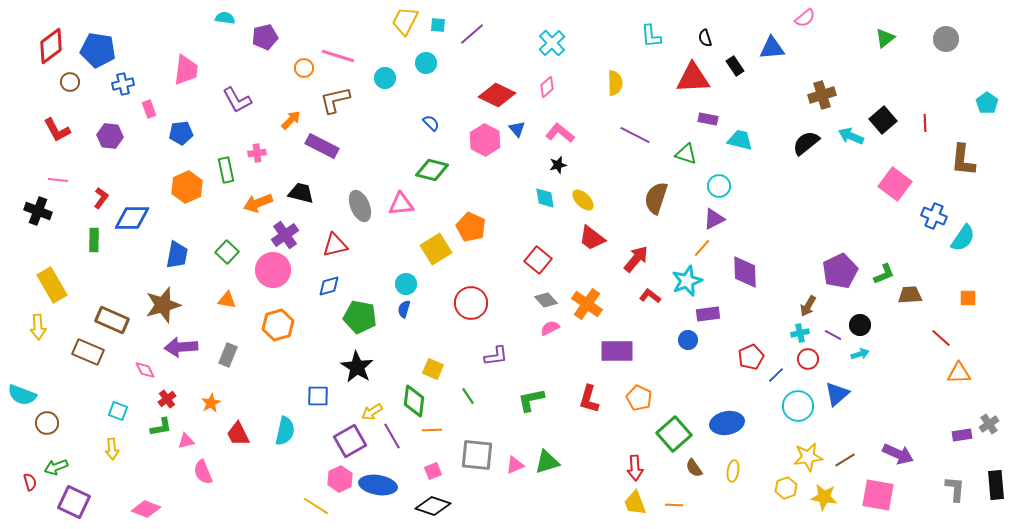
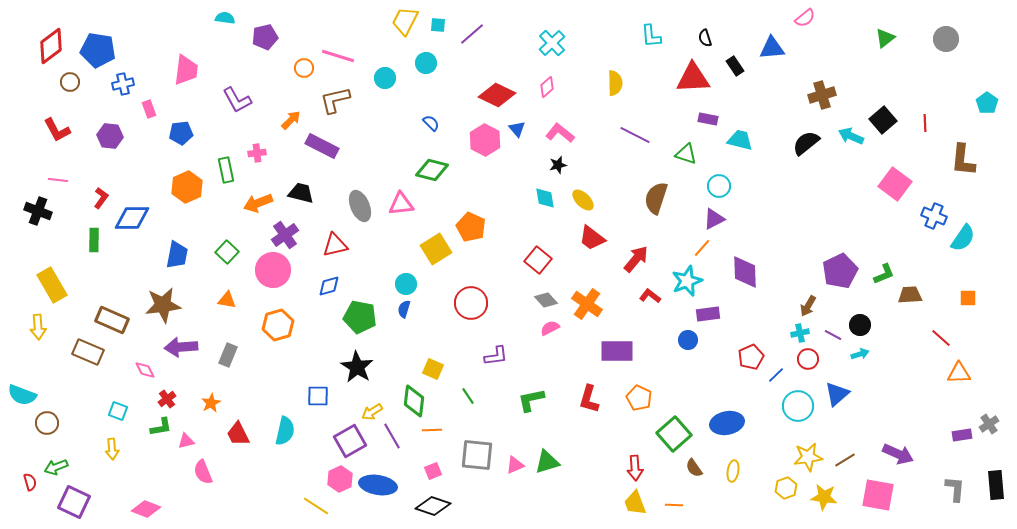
brown star at (163, 305): rotated 9 degrees clockwise
